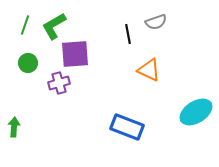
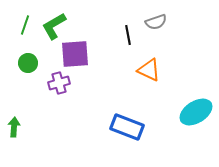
black line: moved 1 px down
